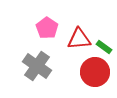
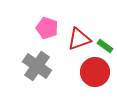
pink pentagon: rotated 15 degrees counterclockwise
red triangle: rotated 15 degrees counterclockwise
green rectangle: moved 1 px right, 1 px up
